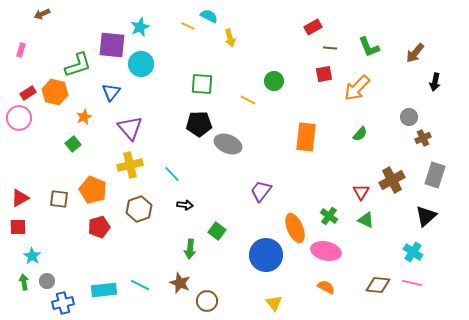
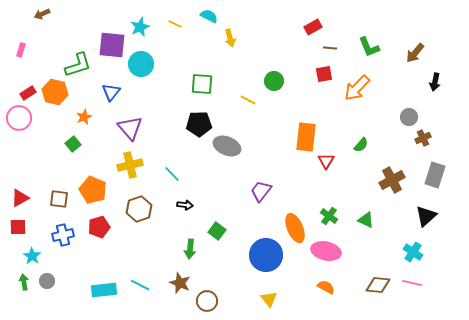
yellow line at (188, 26): moved 13 px left, 2 px up
green semicircle at (360, 134): moved 1 px right, 11 px down
gray ellipse at (228, 144): moved 1 px left, 2 px down
red triangle at (361, 192): moved 35 px left, 31 px up
blue cross at (63, 303): moved 68 px up
yellow triangle at (274, 303): moved 5 px left, 4 px up
